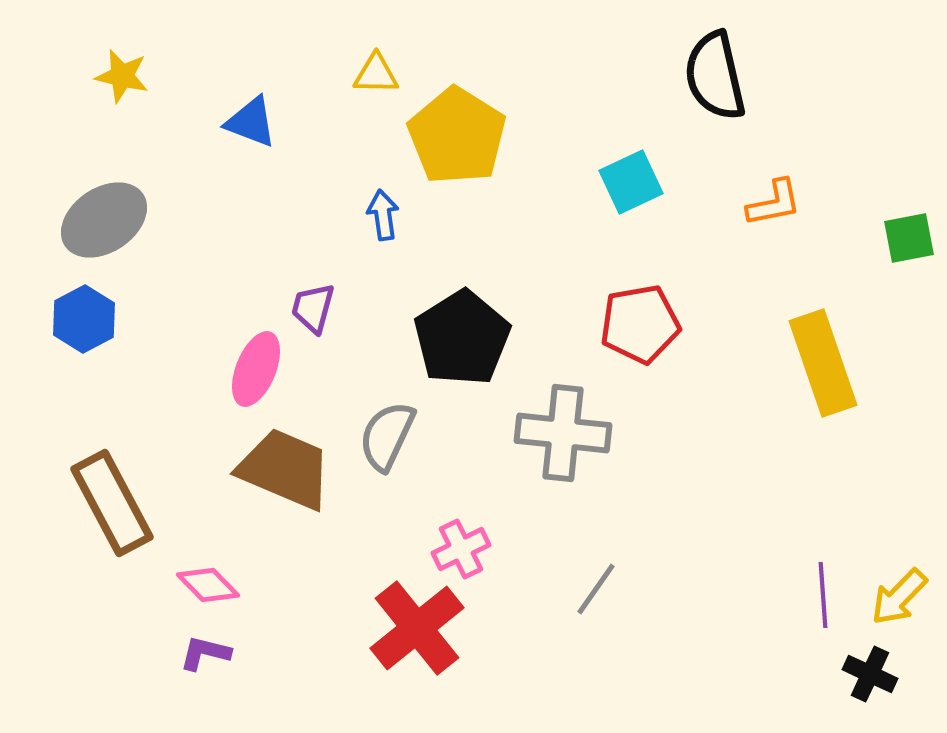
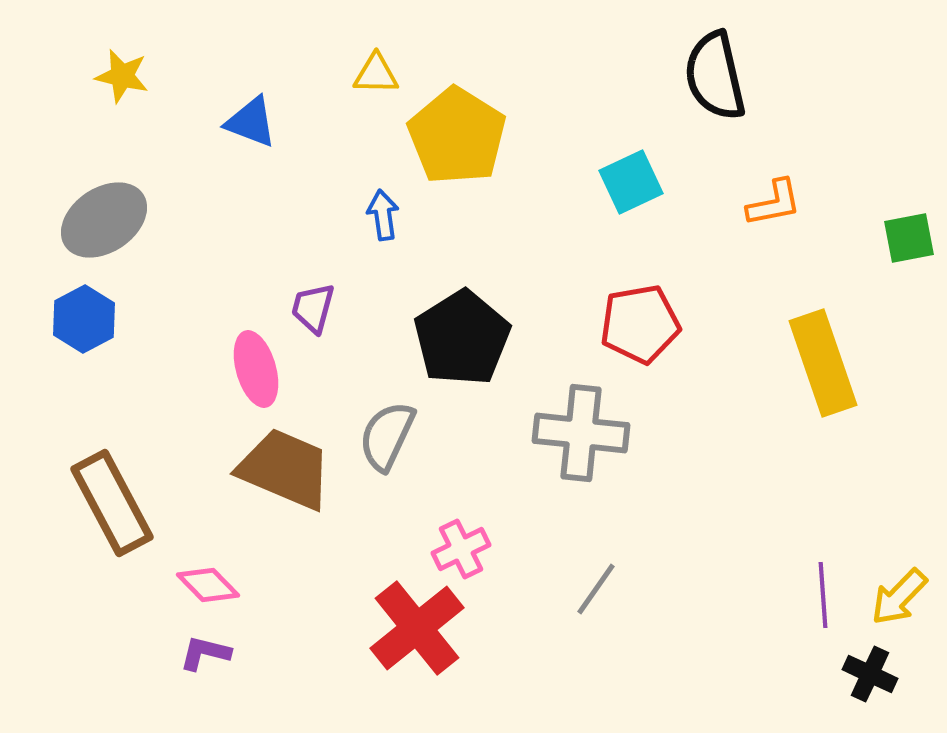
pink ellipse: rotated 38 degrees counterclockwise
gray cross: moved 18 px right
